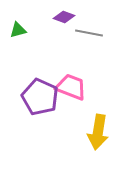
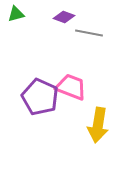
green triangle: moved 2 px left, 16 px up
yellow arrow: moved 7 px up
